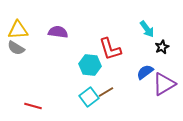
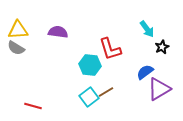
purple triangle: moved 5 px left, 5 px down
